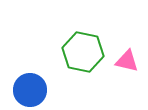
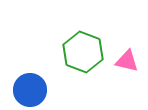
green hexagon: rotated 9 degrees clockwise
